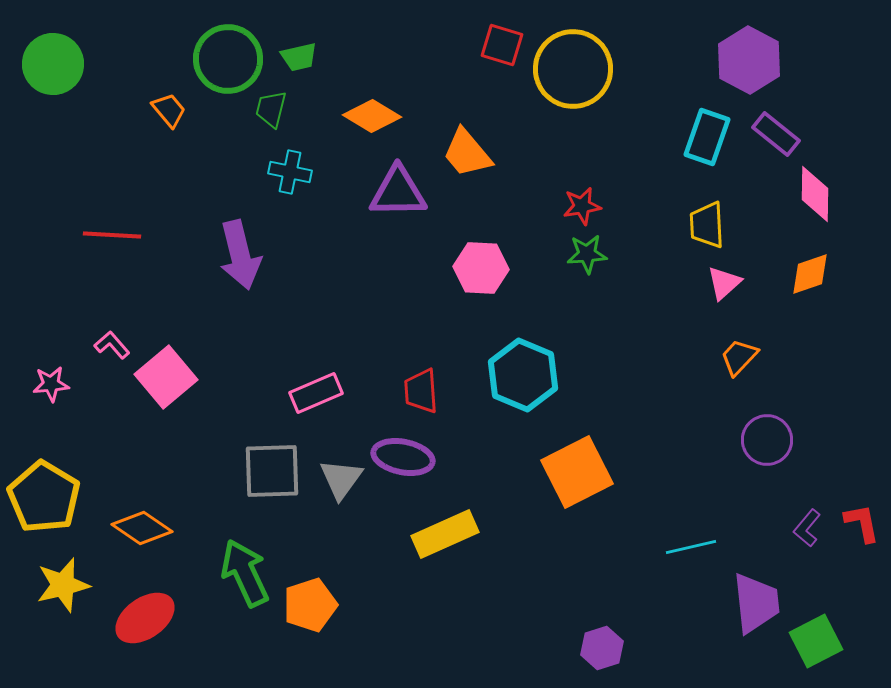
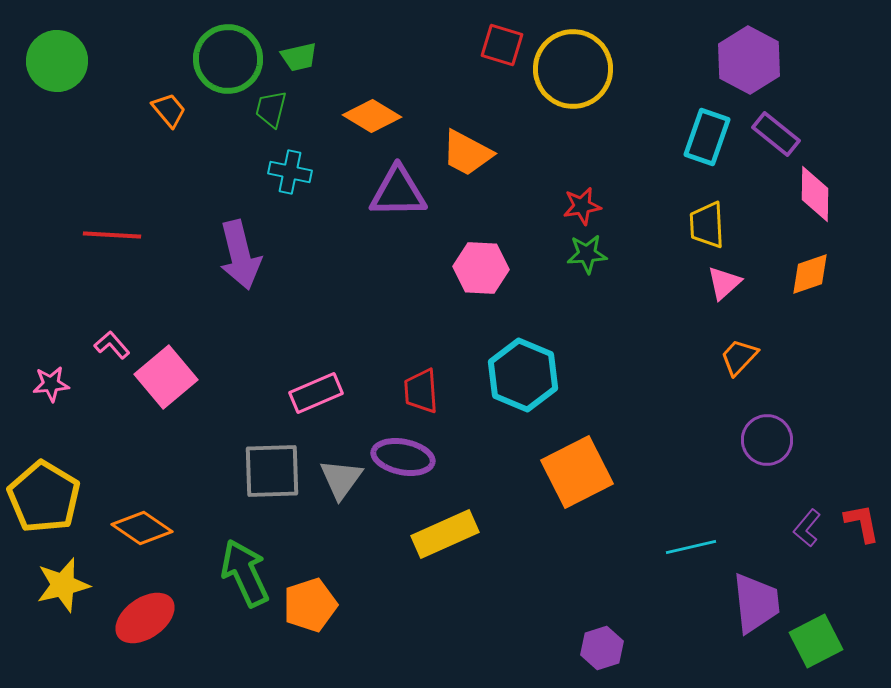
green circle at (53, 64): moved 4 px right, 3 px up
orange trapezoid at (467, 153): rotated 22 degrees counterclockwise
